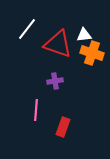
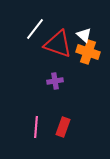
white line: moved 8 px right
white triangle: rotated 49 degrees clockwise
orange cross: moved 4 px left, 1 px up
pink line: moved 17 px down
